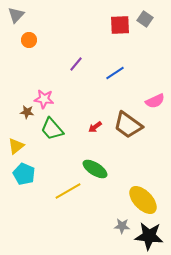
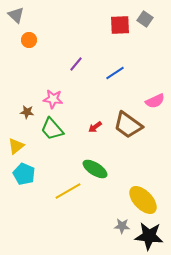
gray triangle: rotated 30 degrees counterclockwise
pink star: moved 9 px right
